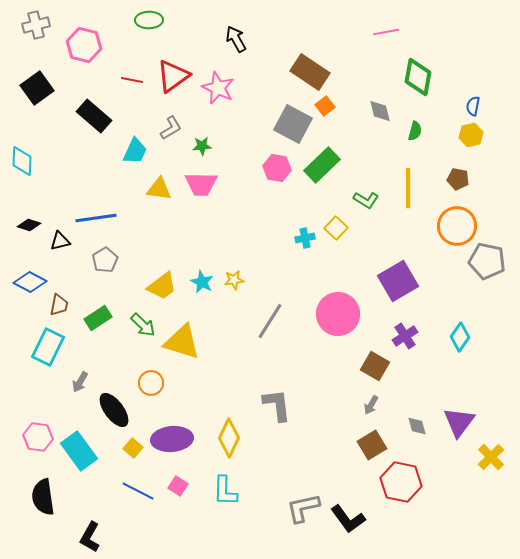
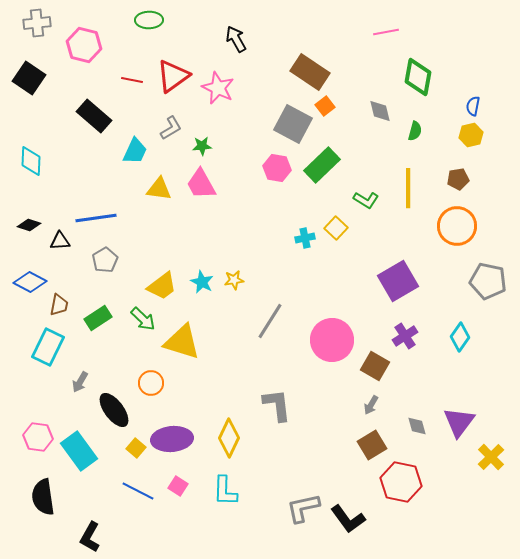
gray cross at (36, 25): moved 1 px right, 2 px up; rotated 8 degrees clockwise
black square at (37, 88): moved 8 px left, 10 px up; rotated 20 degrees counterclockwise
cyan diamond at (22, 161): moved 9 px right
brown pentagon at (458, 179): rotated 20 degrees counterclockwise
pink trapezoid at (201, 184): rotated 60 degrees clockwise
black triangle at (60, 241): rotated 10 degrees clockwise
gray pentagon at (487, 261): moved 1 px right, 20 px down
pink circle at (338, 314): moved 6 px left, 26 px down
green arrow at (143, 325): moved 6 px up
yellow square at (133, 448): moved 3 px right
